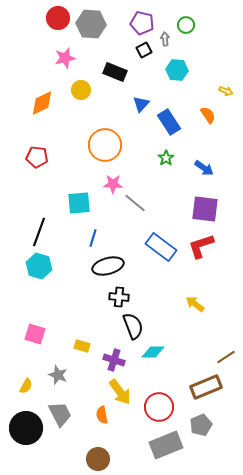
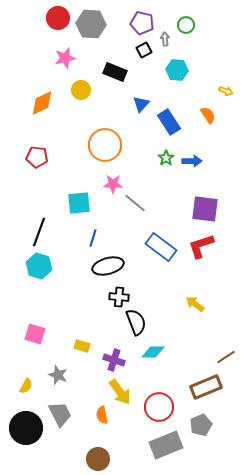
blue arrow at (204, 168): moved 12 px left, 7 px up; rotated 36 degrees counterclockwise
black semicircle at (133, 326): moved 3 px right, 4 px up
